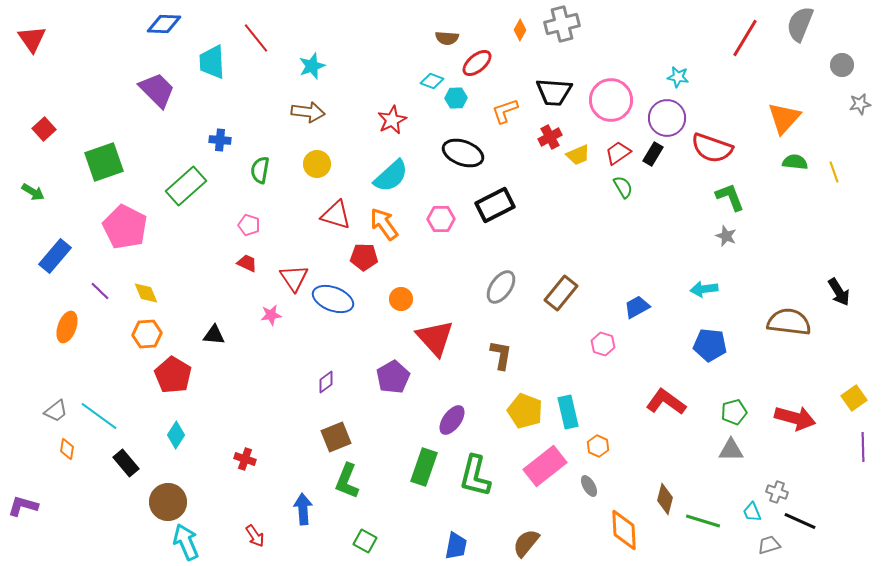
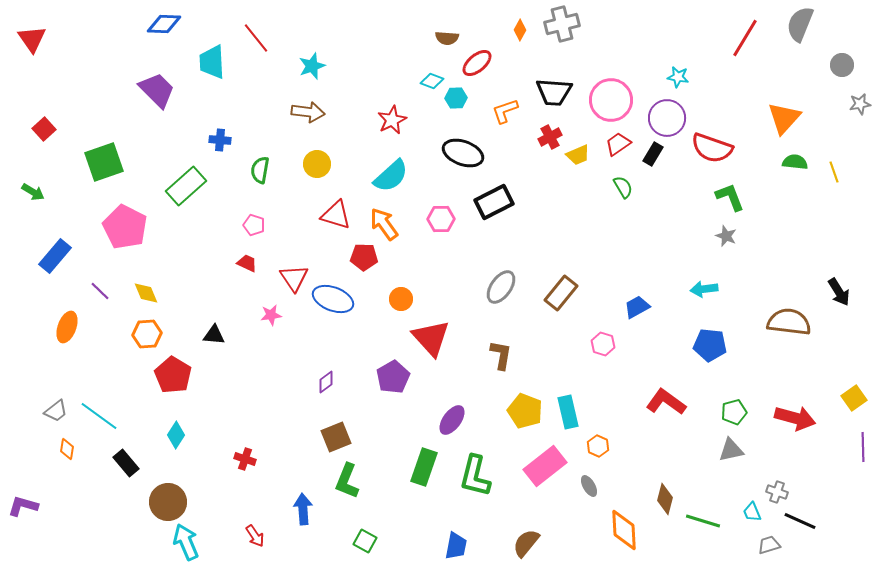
red trapezoid at (618, 153): moved 9 px up
black rectangle at (495, 205): moved 1 px left, 3 px up
pink pentagon at (249, 225): moved 5 px right
red triangle at (435, 338): moved 4 px left
gray triangle at (731, 450): rotated 12 degrees counterclockwise
